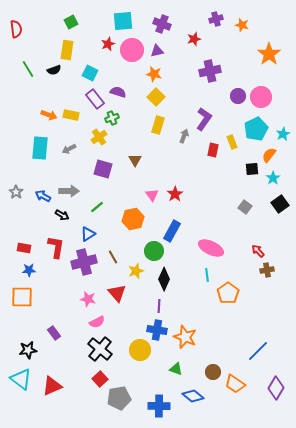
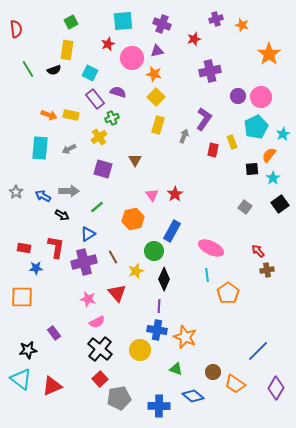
pink circle at (132, 50): moved 8 px down
cyan pentagon at (256, 129): moved 2 px up
blue star at (29, 270): moved 7 px right, 2 px up
